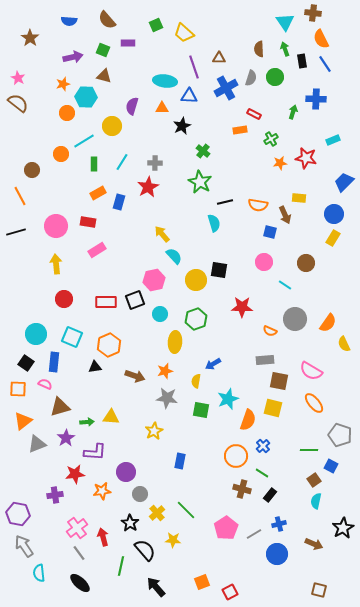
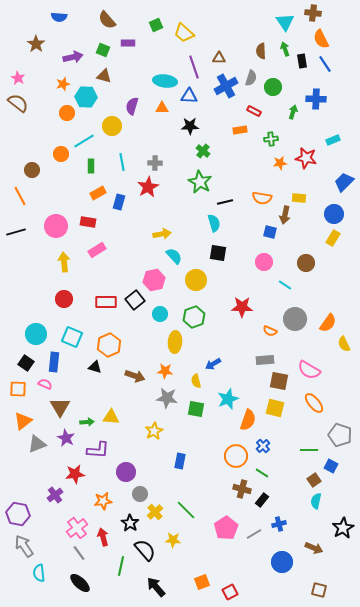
blue semicircle at (69, 21): moved 10 px left, 4 px up
brown star at (30, 38): moved 6 px right, 6 px down
brown semicircle at (259, 49): moved 2 px right, 2 px down
green circle at (275, 77): moved 2 px left, 10 px down
blue cross at (226, 88): moved 2 px up
red rectangle at (254, 114): moved 3 px up
black star at (182, 126): moved 8 px right; rotated 24 degrees clockwise
green cross at (271, 139): rotated 24 degrees clockwise
cyan line at (122, 162): rotated 42 degrees counterclockwise
green rectangle at (94, 164): moved 3 px left, 2 px down
orange semicircle at (258, 205): moved 4 px right, 7 px up
brown arrow at (285, 215): rotated 36 degrees clockwise
yellow arrow at (162, 234): rotated 120 degrees clockwise
yellow arrow at (56, 264): moved 8 px right, 2 px up
black square at (219, 270): moved 1 px left, 17 px up
black square at (135, 300): rotated 18 degrees counterclockwise
green hexagon at (196, 319): moved 2 px left, 2 px up
black triangle at (95, 367): rotated 24 degrees clockwise
orange star at (165, 371): rotated 21 degrees clockwise
pink semicircle at (311, 371): moved 2 px left, 1 px up
yellow semicircle at (196, 381): rotated 24 degrees counterclockwise
brown triangle at (60, 407): rotated 45 degrees counterclockwise
yellow square at (273, 408): moved 2 px right
green square at (201, 410): moved 5 px left, 1 px up
purple star at (66, 438): rotated 12 degrees counterclockwise
purple L-shape at (95, 452): moved 3 px right, 2 px up
orange star at (102, 491): moved 1 px right, 10 px down
purple cross at (55, 495): rotated 28 degrees counterclockwise
black rectangle at (270, 495): moved 8 px left, 5 px down
yellow cross at (157, 513): moved 2 px left, 1 px up
brown arrow at (314, 544): moved 4 px down
blue circle at (277, 554): moved 5 px right, 8 px down
